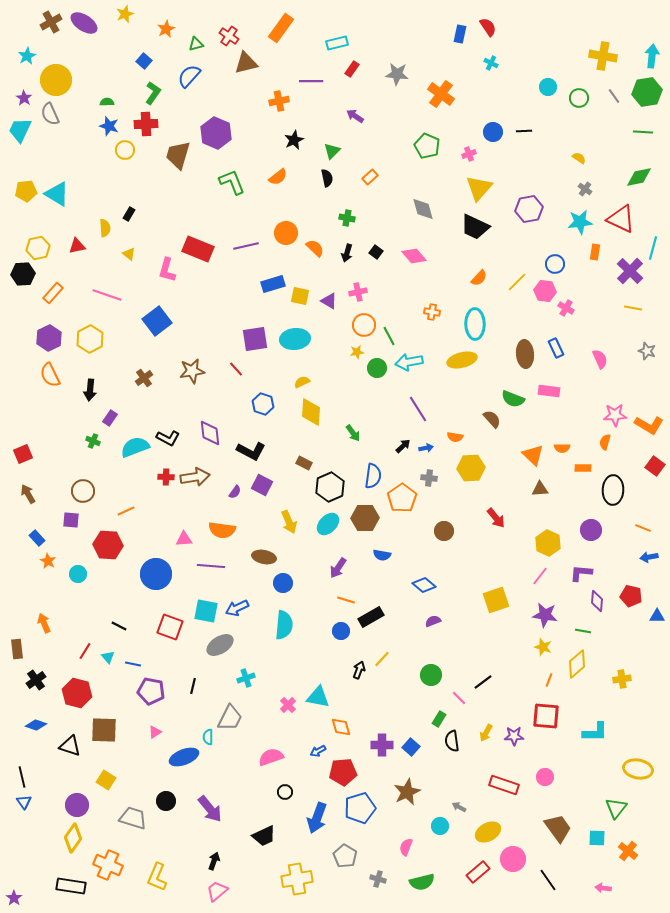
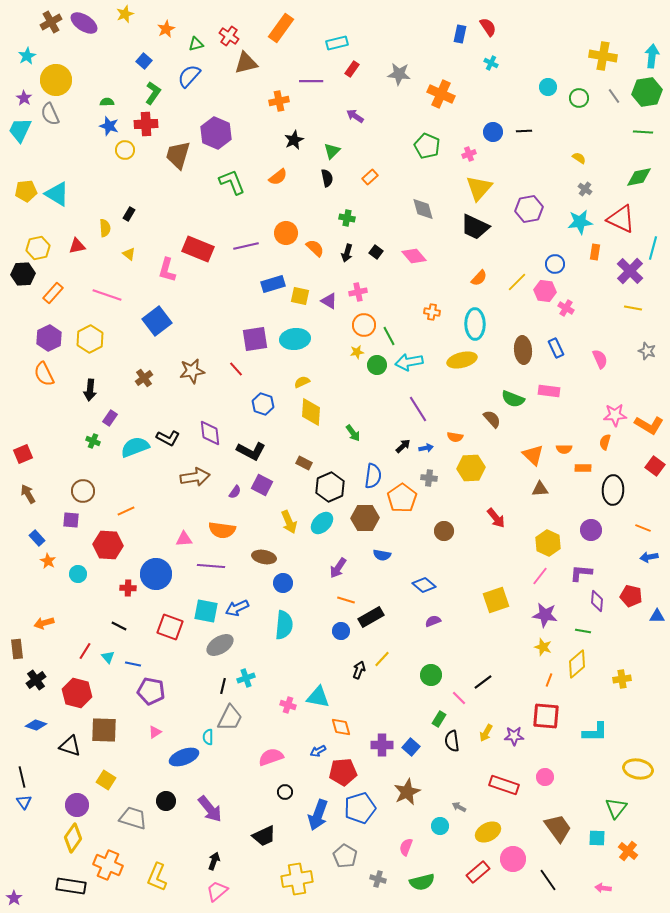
gray star at (397, 74): moved 2 px right
orange cross at (441, 94): rotated 12 degrees counterclockwise
brown ellipse at (525, 354): moved 2 px left, 4 px up
green circle at (377, 368): moved 3 px up
orange semicircle at (50, 375): moved 6 px left, 1 px up
orange semicircle at (562, 448): moved 2 px right, 1 px down
red cross at (166, 477): moved 38 px left, 111 px down
cyan ellipse at (328, 524): moved 6 px left, 1 px up
orange arrow at (44, 623): rotated 84 degrees counterclockwise
black line at (193, 686): moved 30 px right
pink cross at (288, 705): rotated 28 degrees counterclockwise
blue arrow at (317, 818): moved 1 px right, 3 px up
